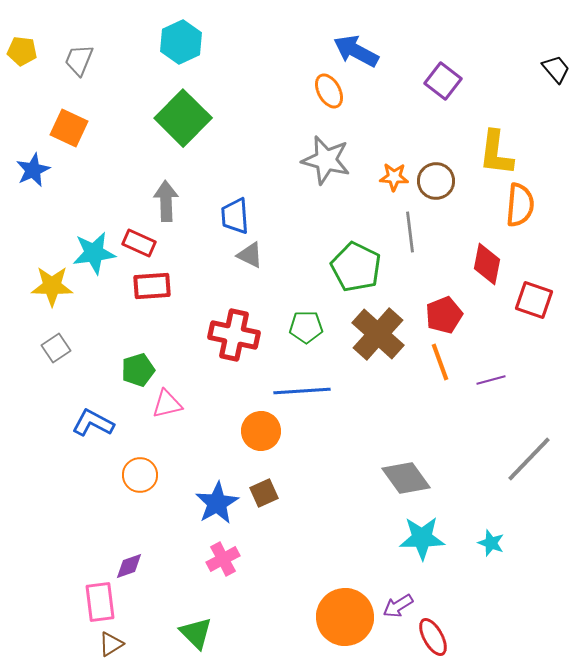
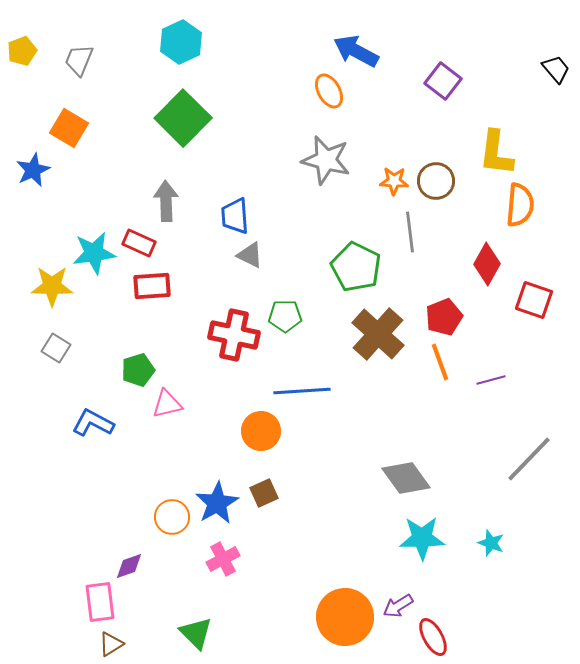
yellow pentagon at (22, 51): rotated 28 degrees counterclockwise
orange square at (69, 128): rotated 6 degrees clockwise
orange star at (394, 177): moved 4 px down
red diamond at (487, 264): rotated 18 degrees clockwise
red pentagon at (444, 315): moved 2 px down
green pentagon at (306, 327): moved 21 px left, 11 px up
gray square at (56, 348): rotated 24 degrees counterclockwise
orange circle at (140, 475): moved 32 px right, 42 px down
